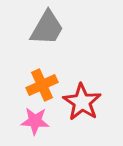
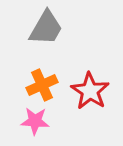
gray trapezoid: moved 1 px left
red star: moved 8 px right, 11 px up
